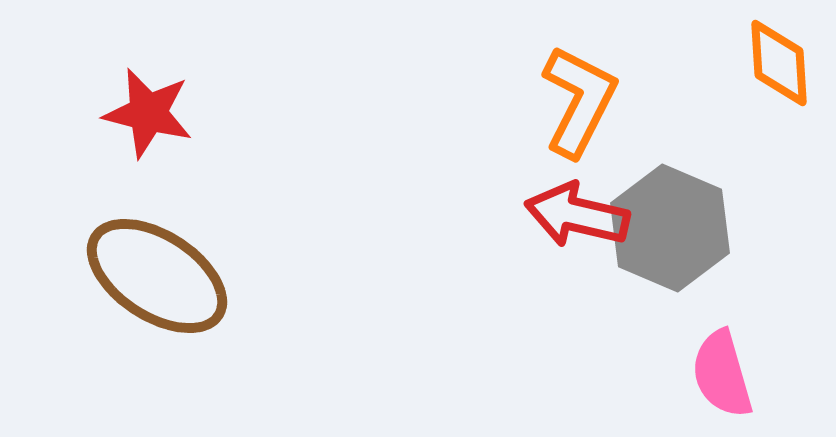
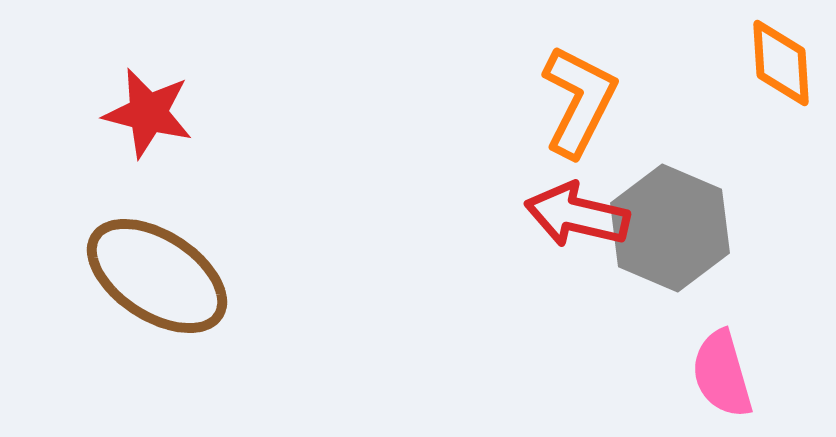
orange diamond: moved 2 px right
